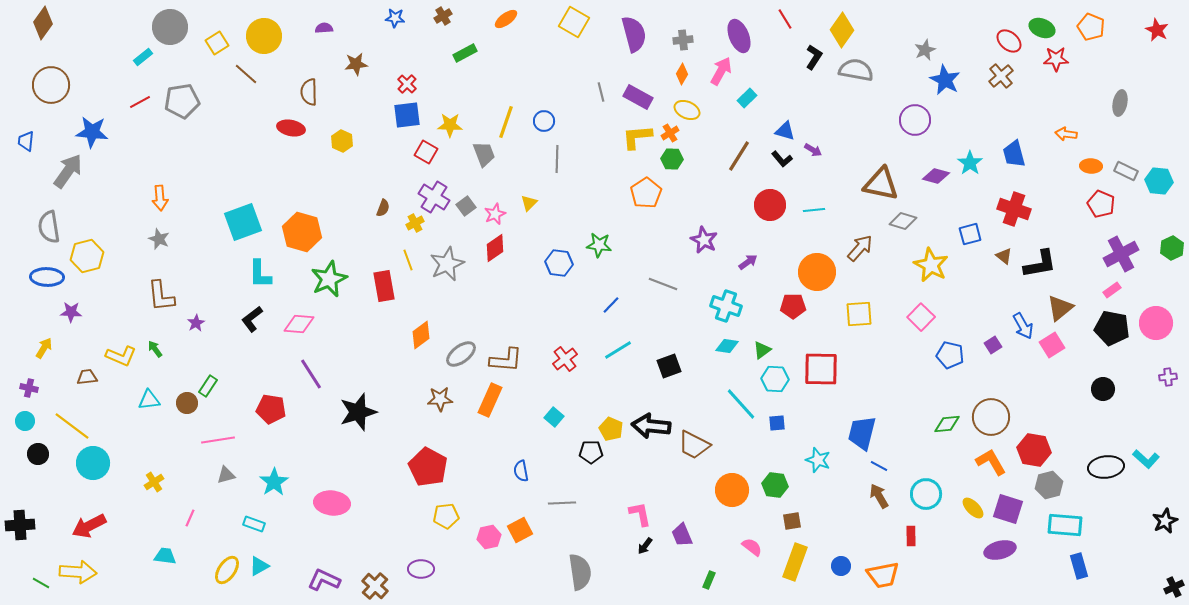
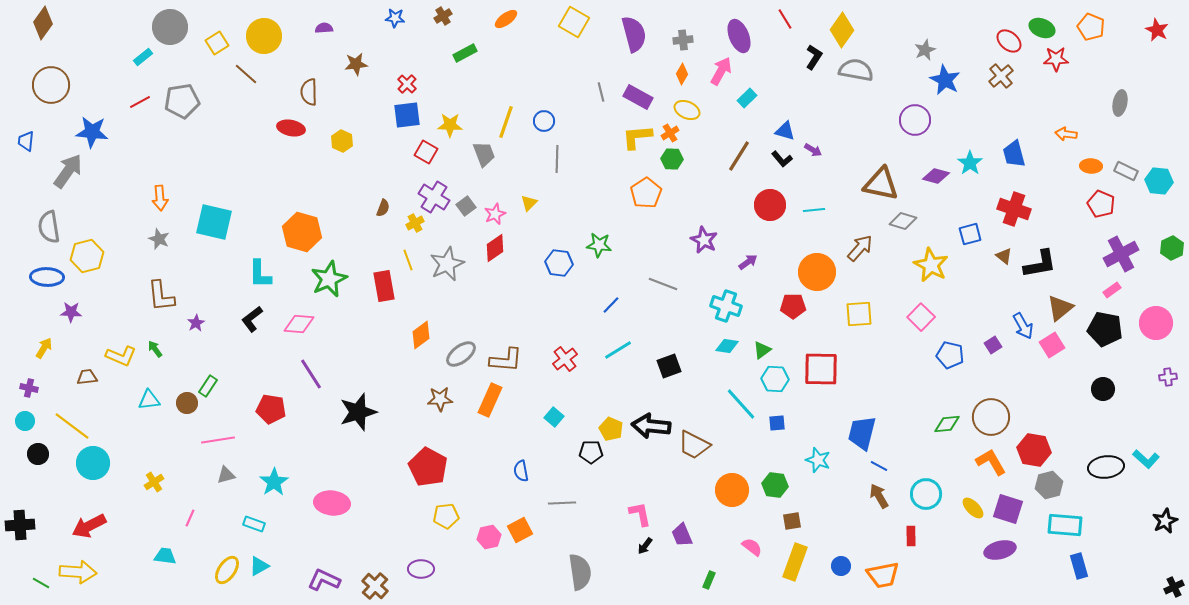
cyan square at (243, 222): moved 29 px left; rotated 33 degrees clockwise
black pentagon at (1112, 328): moved 7 px left, 1 px down
